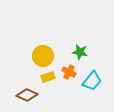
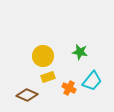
orange cross: moved 16 px down
